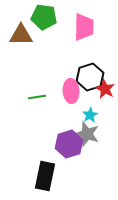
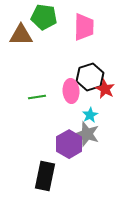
purple hexagon: rotated 12 degrees counterclockwise
